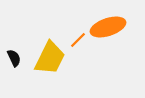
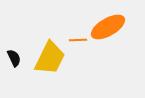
orange ellipse: rotated 12 degrees counterclockwise
orange line: rotated 42 degrees clockwise
